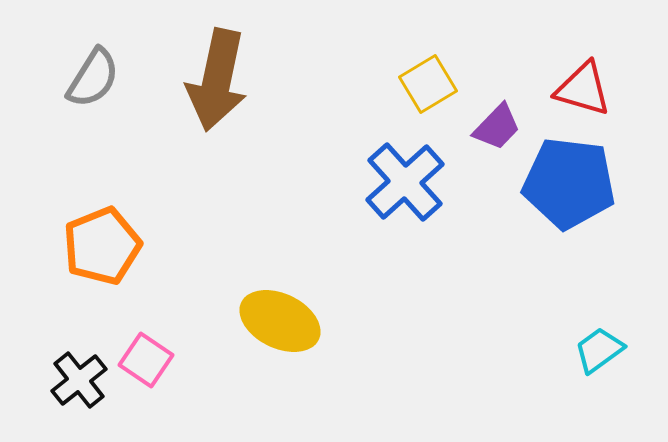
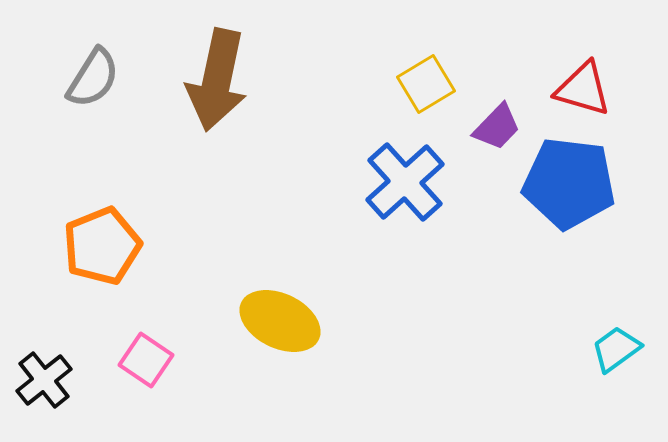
yellow square: moved 2 px left
cyan trapezoid: moved 17 px right, 1 px up
black cross: moved 35 px left
